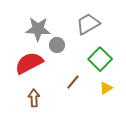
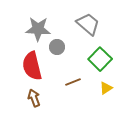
gray trapezoid: rotated 70 degrees clockwise
gray circle: moved 2 px down
red semicircle: moved 3 px right, 3 px down; rotated 76 degrees counterclockwise
brown line: rotated 28 degrees clockwise
brown arrow: rotated 18 degrees counterclockwise
